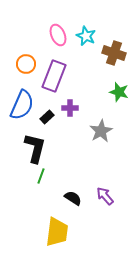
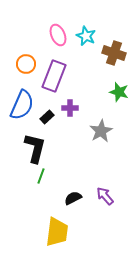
black semicircle: rotated 60 degrees counterclockwise
